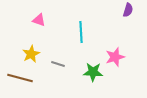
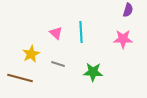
pink triangle: moved 17 px right, 13 px down; rotated 24 degrees clockwise
pink star: moved 8 px right, 18 px up; rotated 18 degrees clockwise
